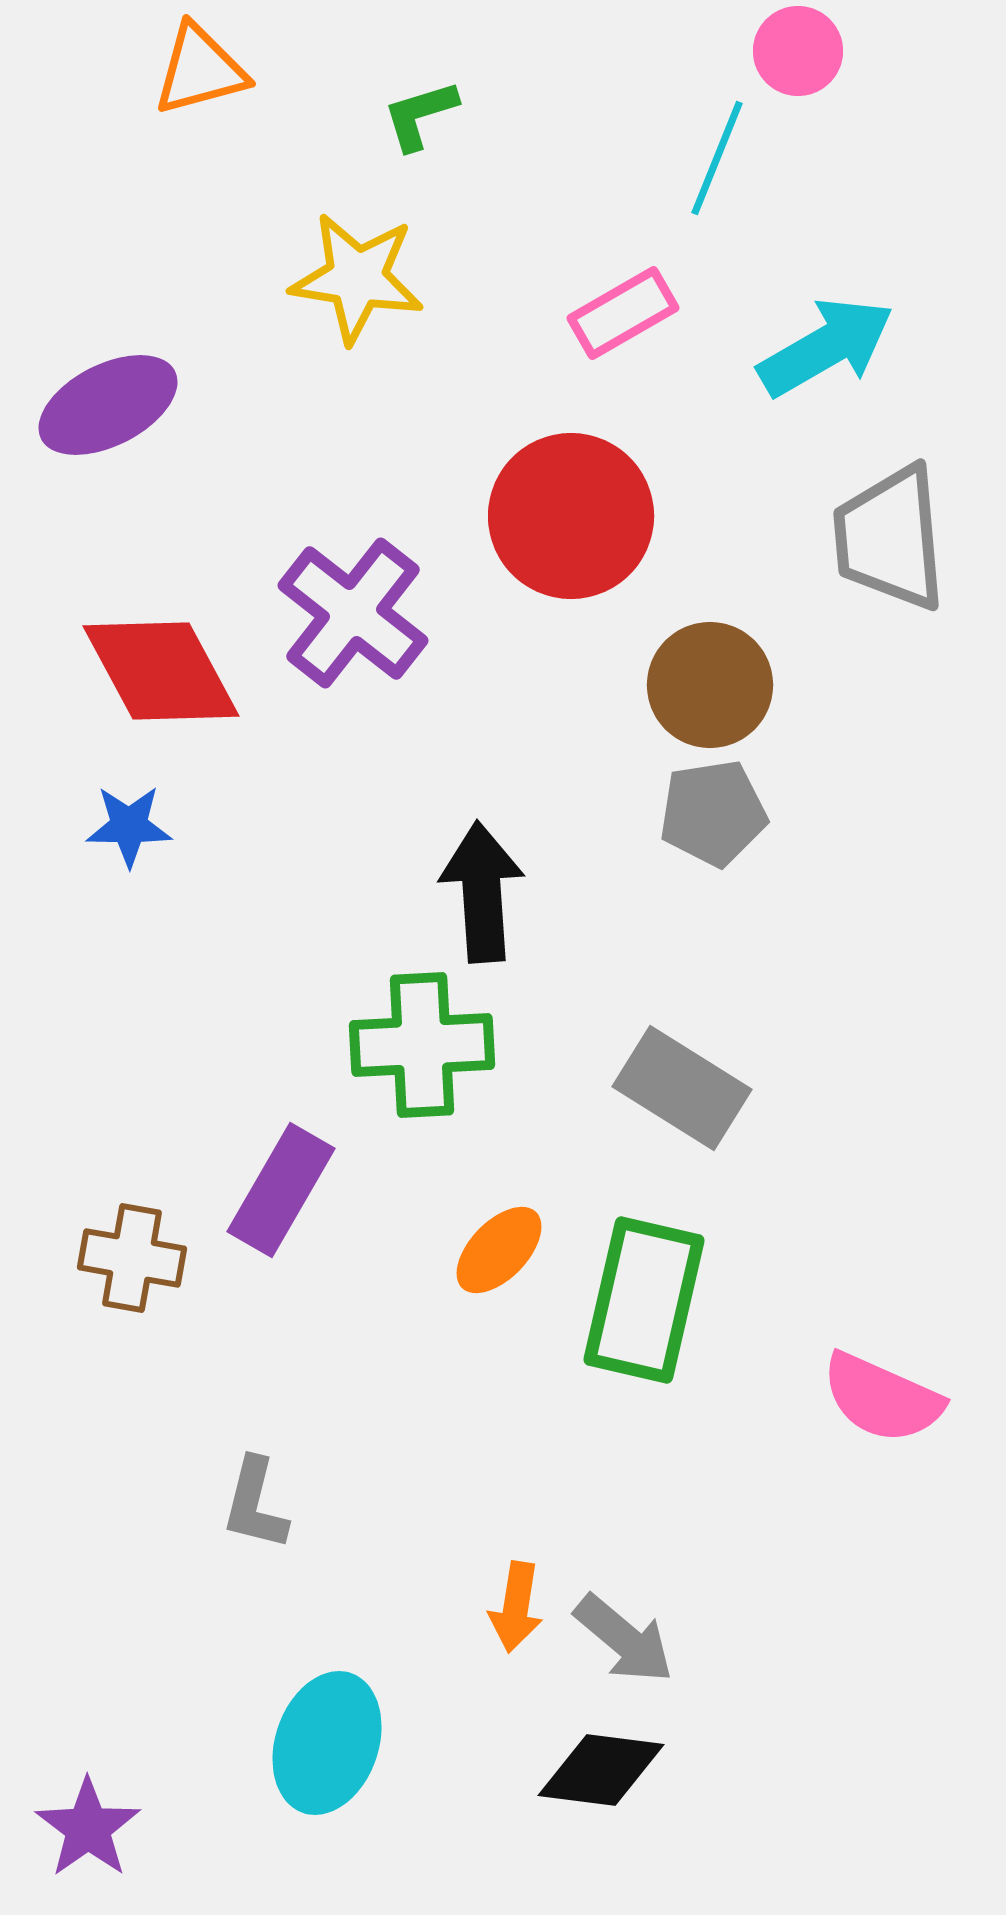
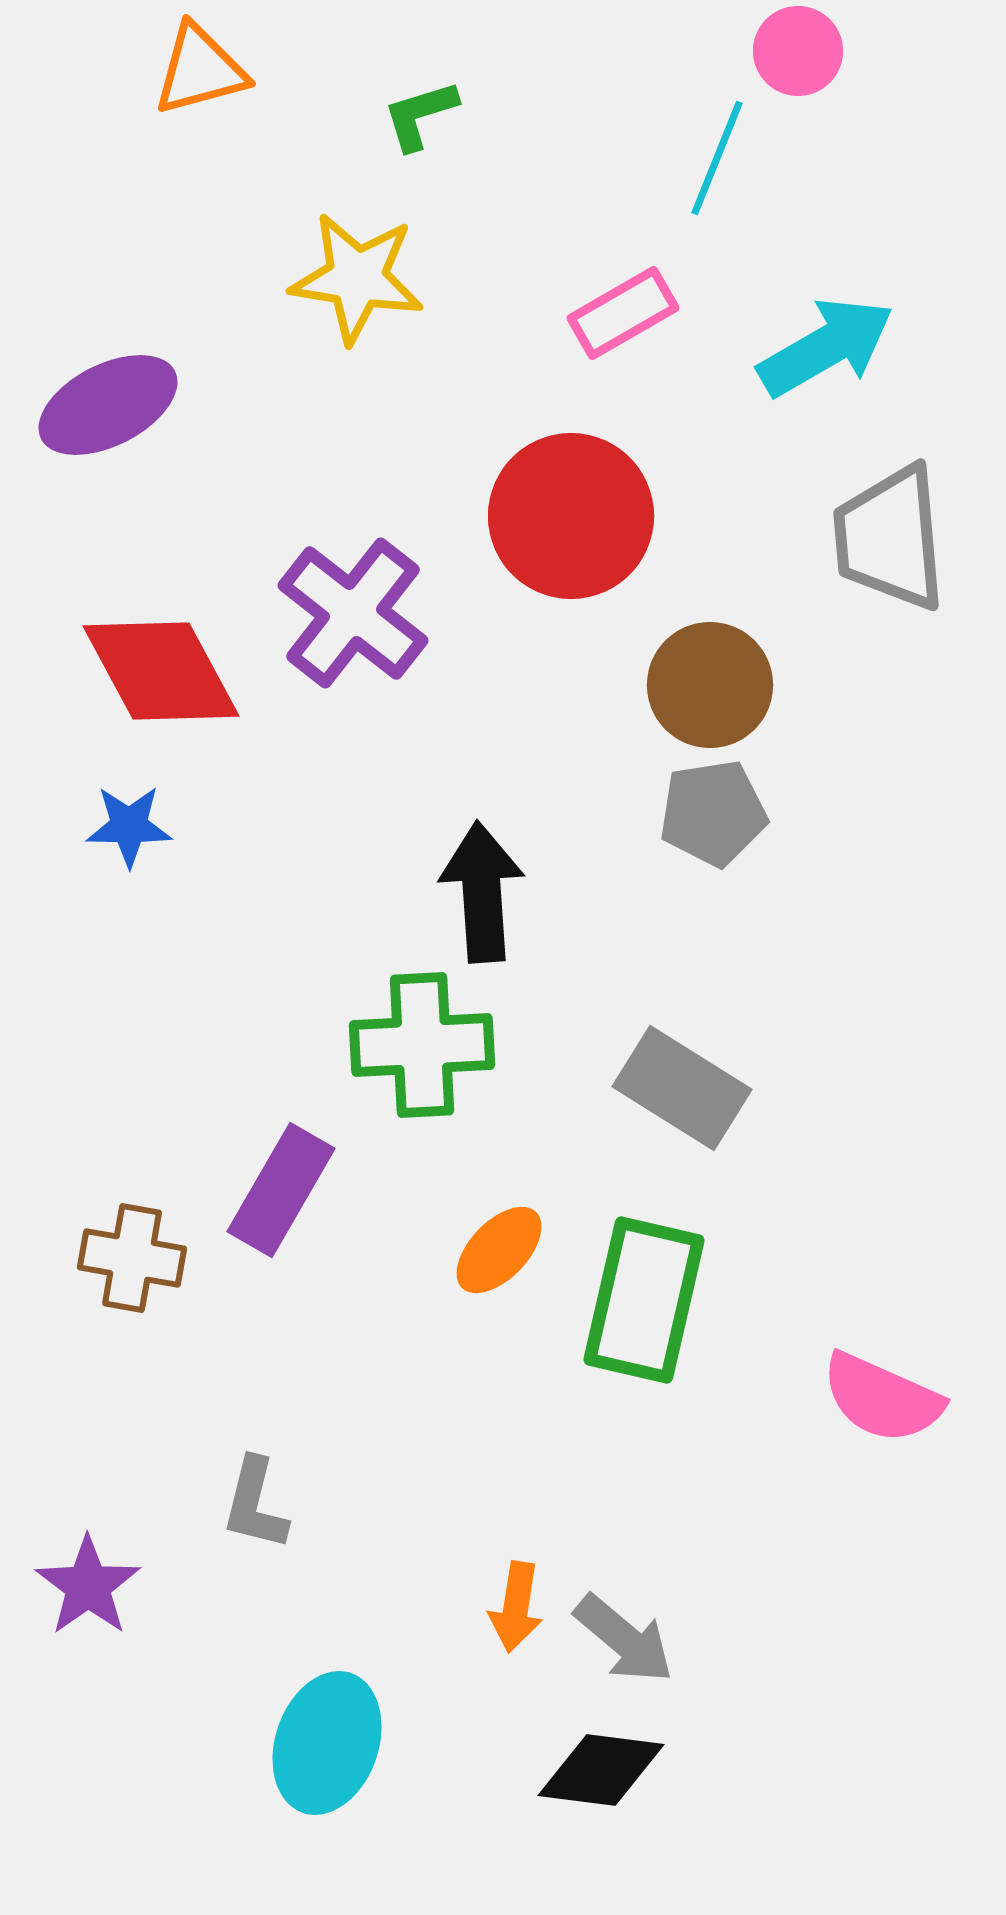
purple star: moved 242 px up
